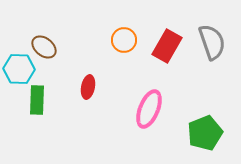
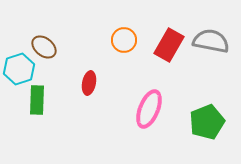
gray semicircle: moved 1 px left, 1 px up; rotated 60 degrees counterclockwise
red rectangle: moved 2 px right, 1 px up
cyan hexagon: rotated 20 degrees counterclockwise
red ellipse: moved 1 px right, 4 px up
green pentagon: moved 2 px right, 11 px up
